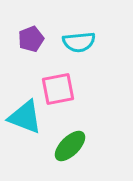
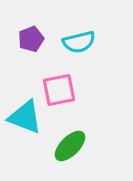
cyan semicircle: rotated 8 degrees counterclockwise
pink square: moved 1 px right, 1 px down
